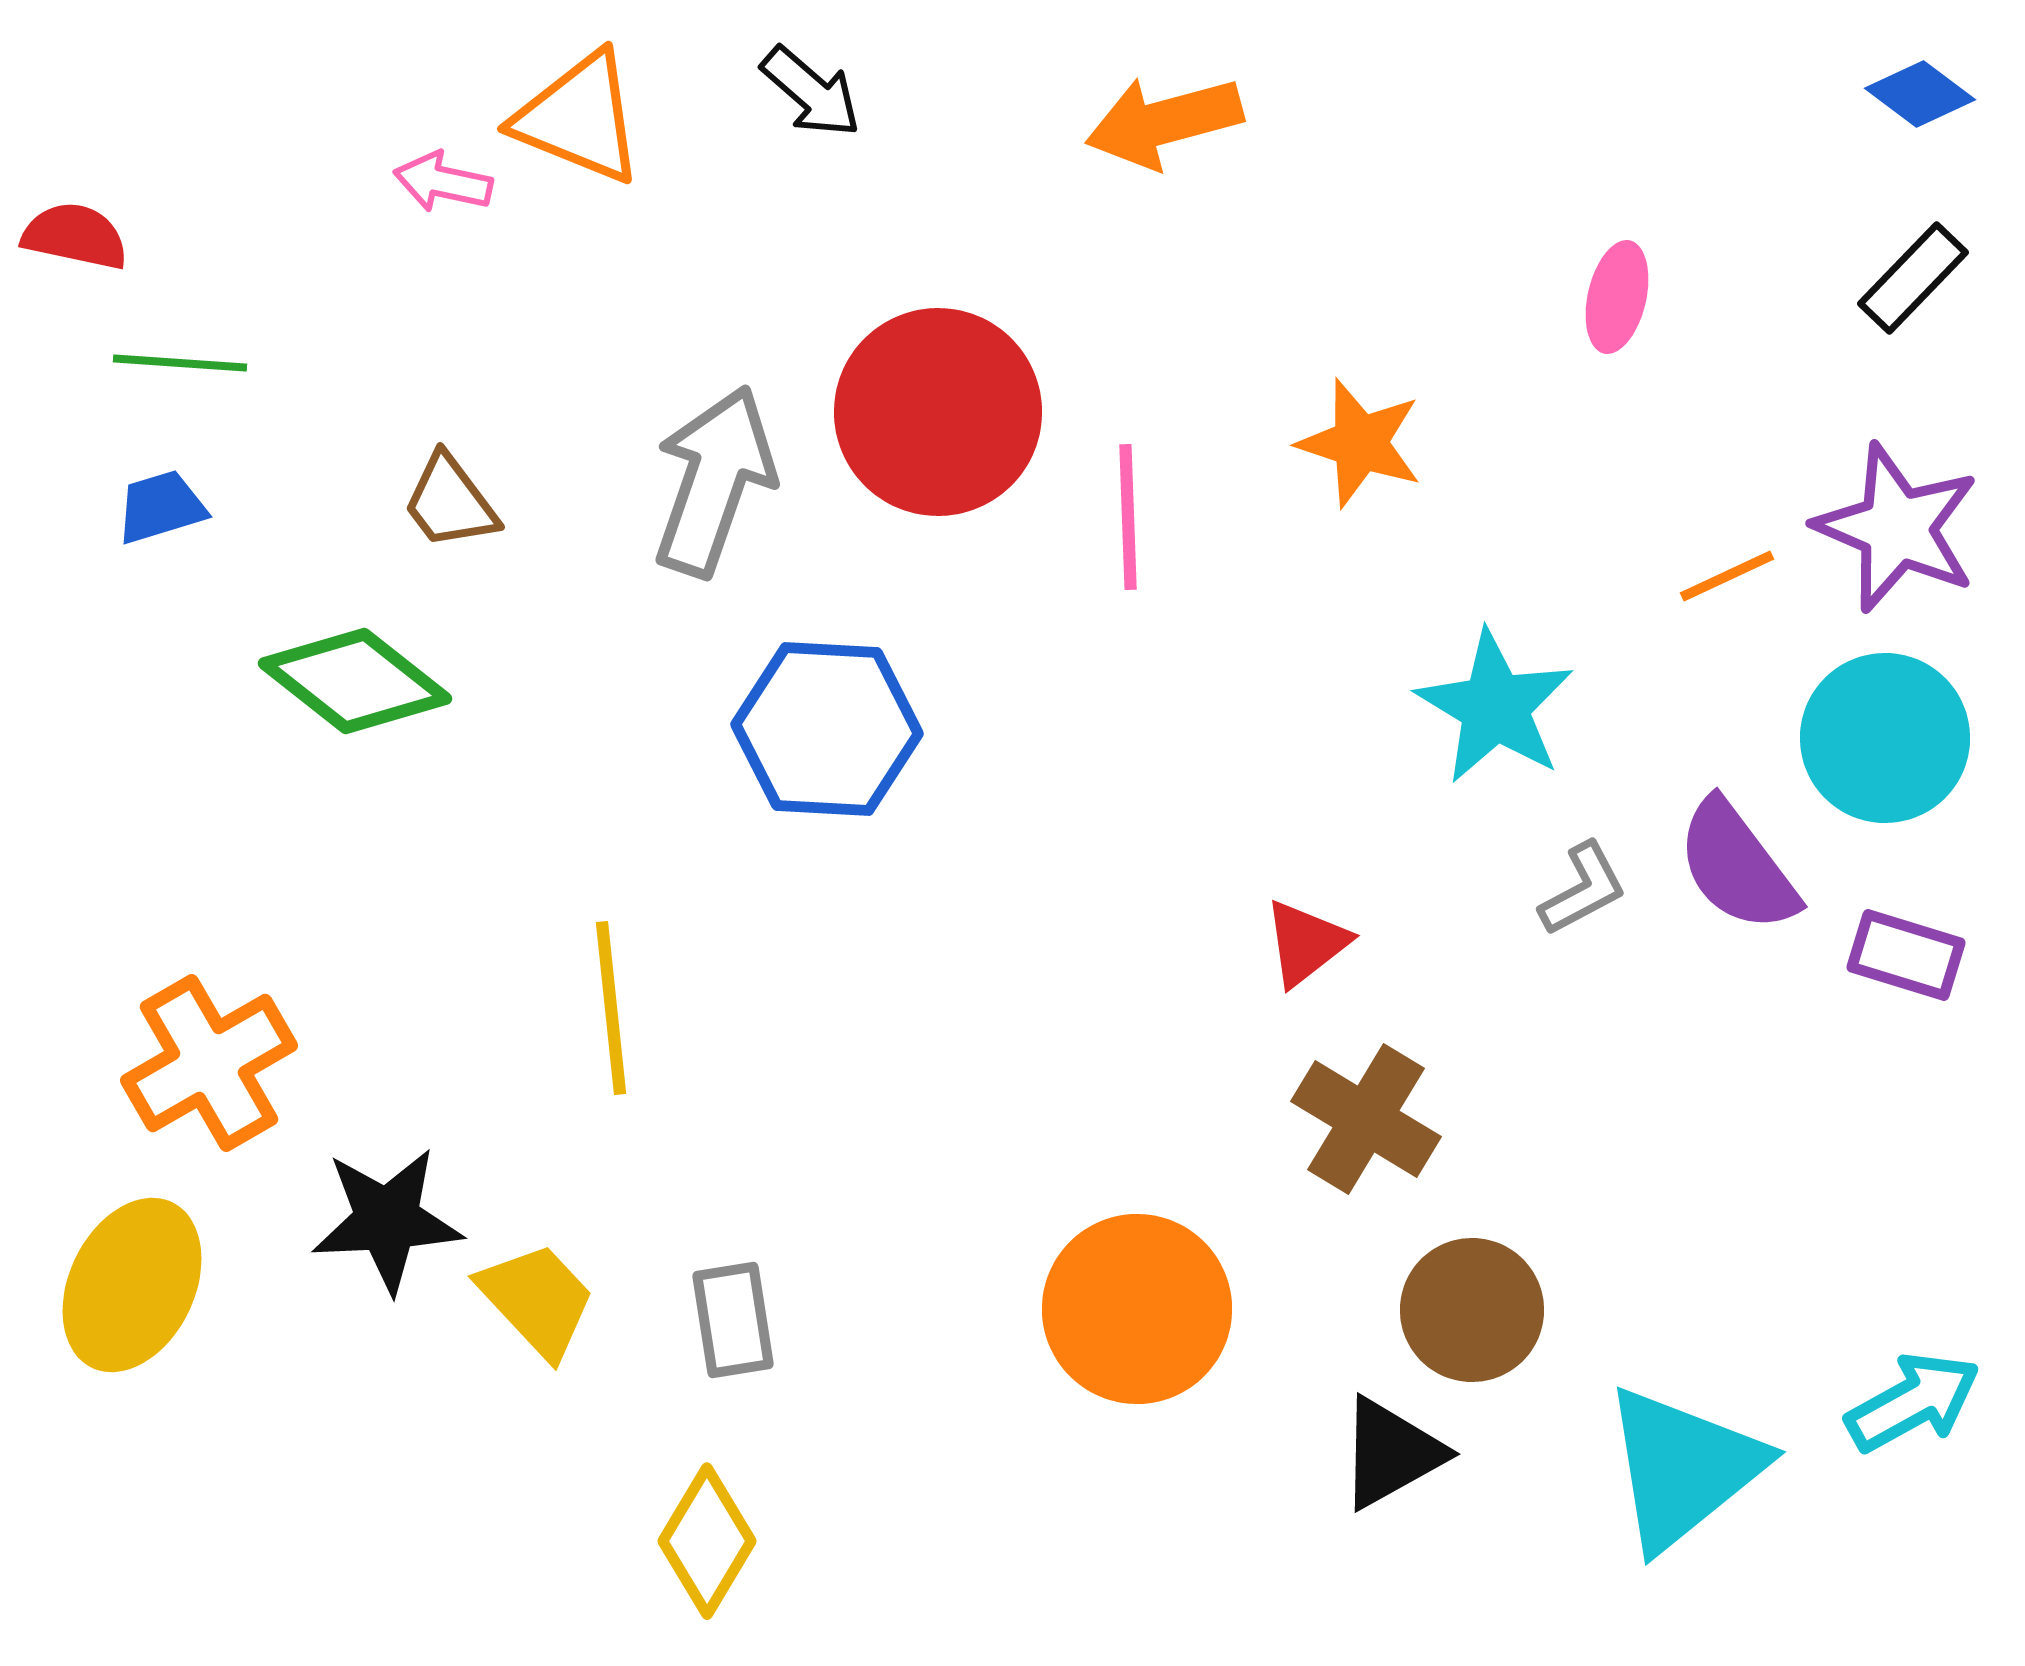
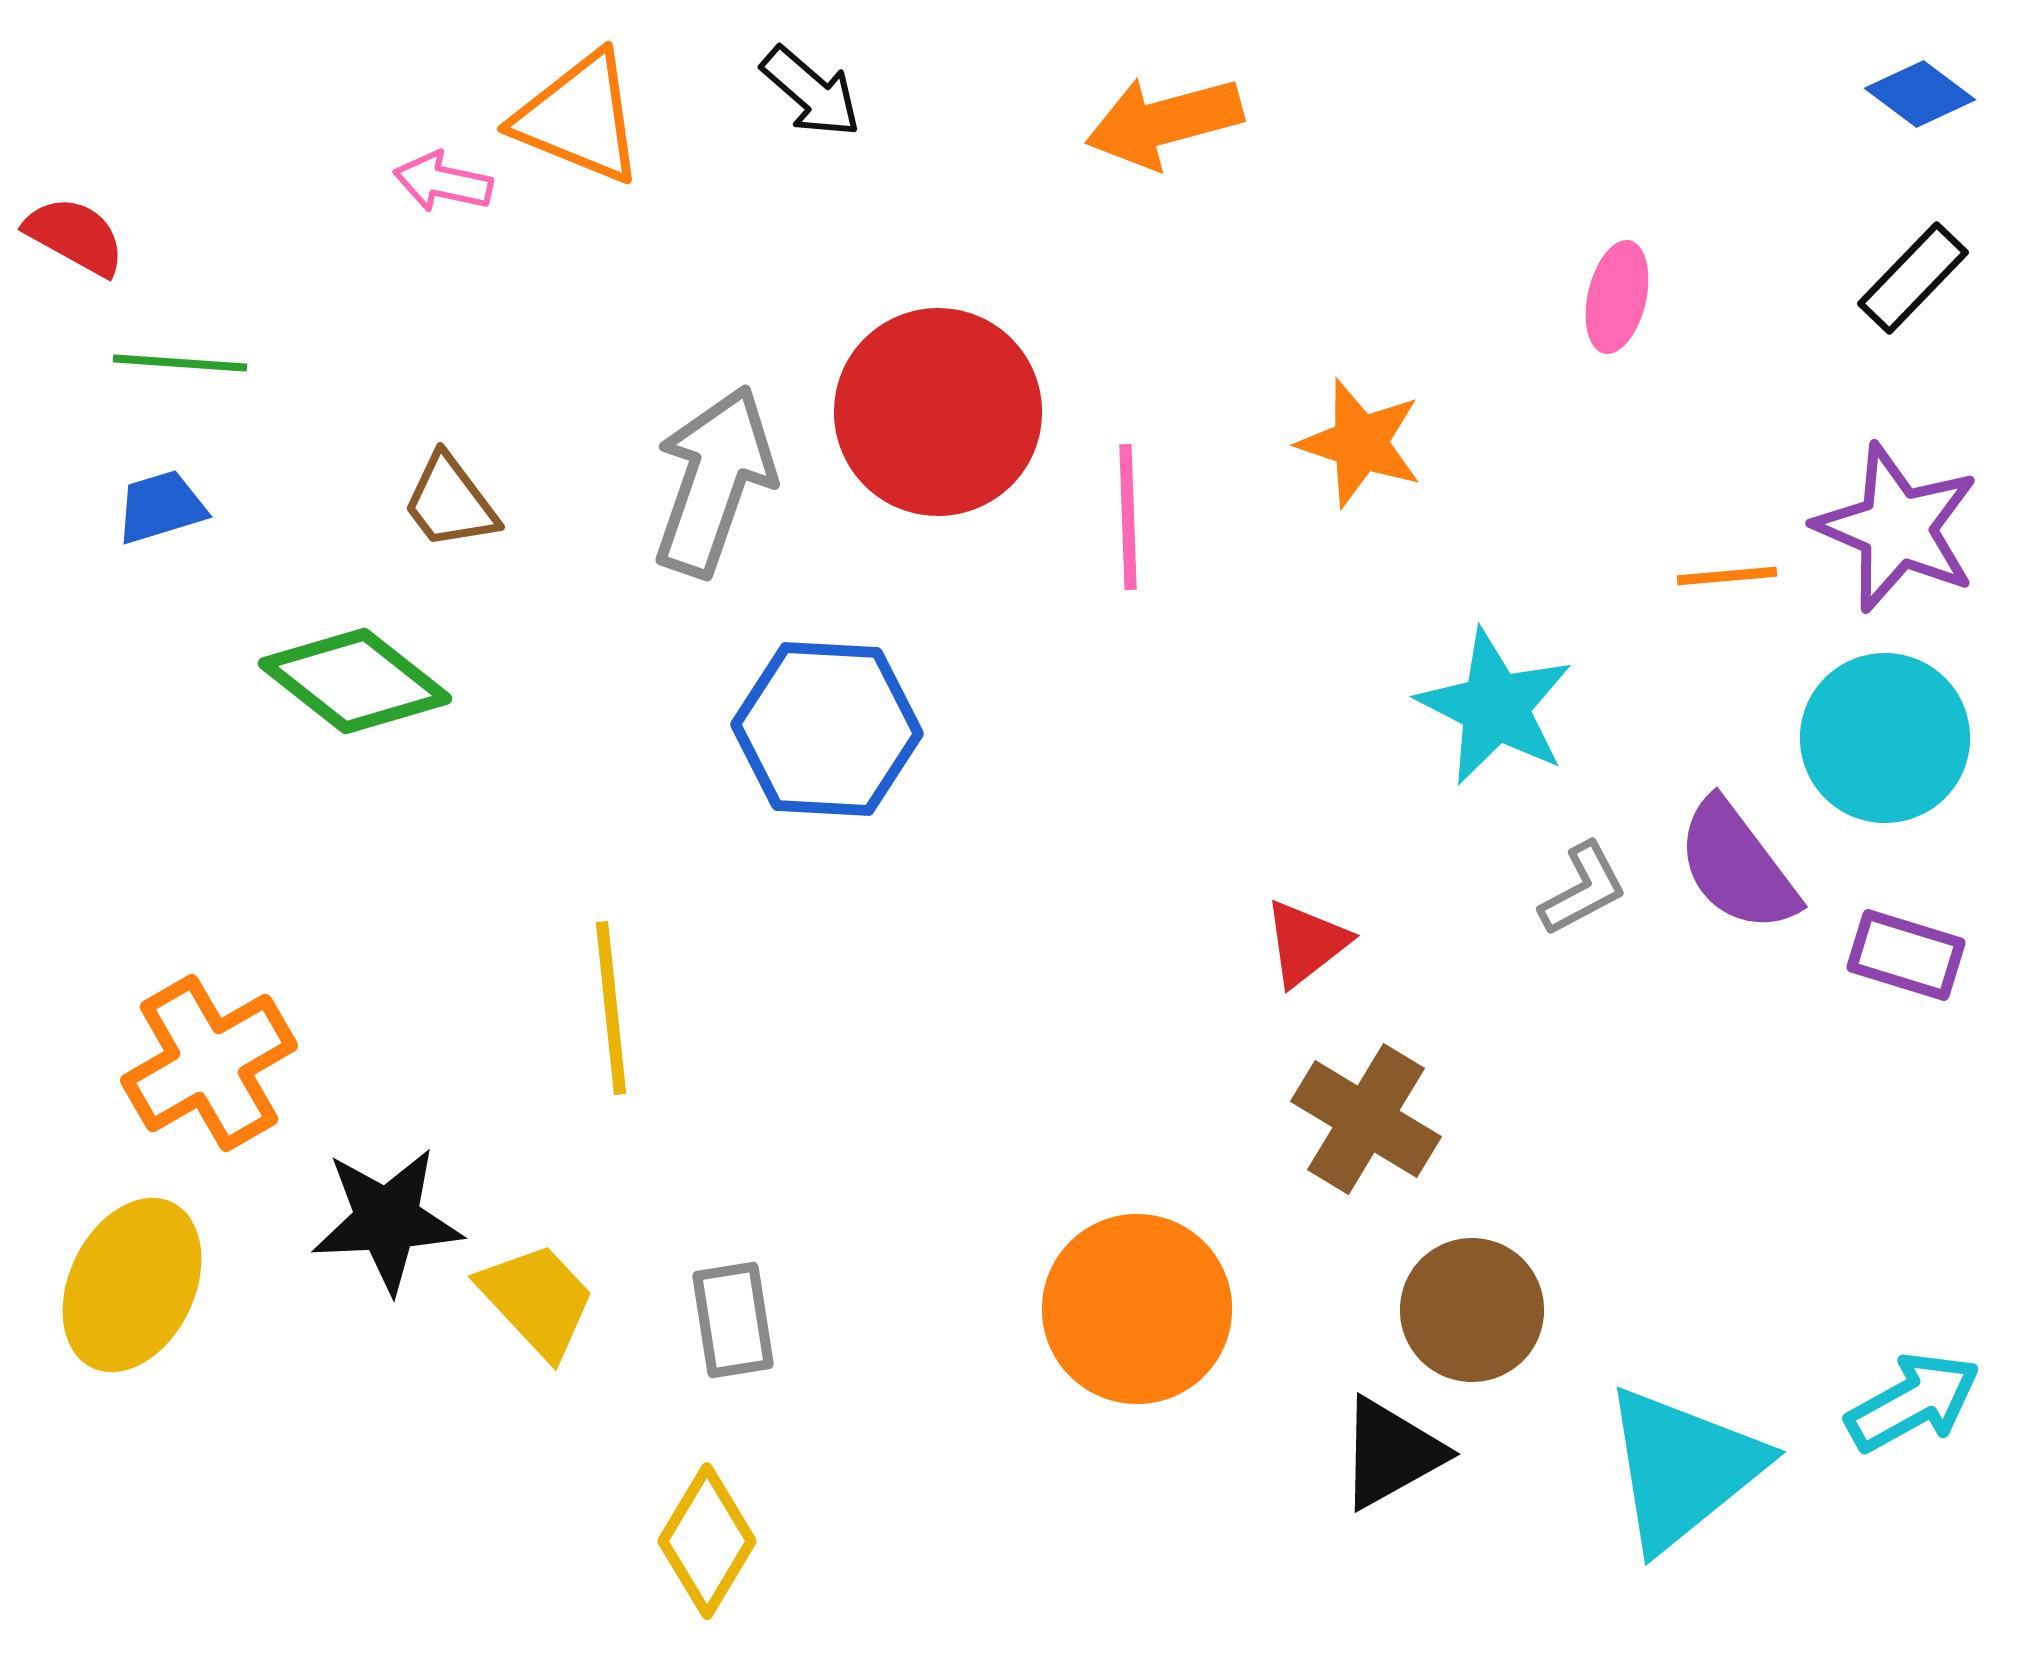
red semicircle: rotated 17 degrees clockwise
orange line: rotated 20 degrees clockwise
cyan star: rotated 4 degrees counterclockwise
